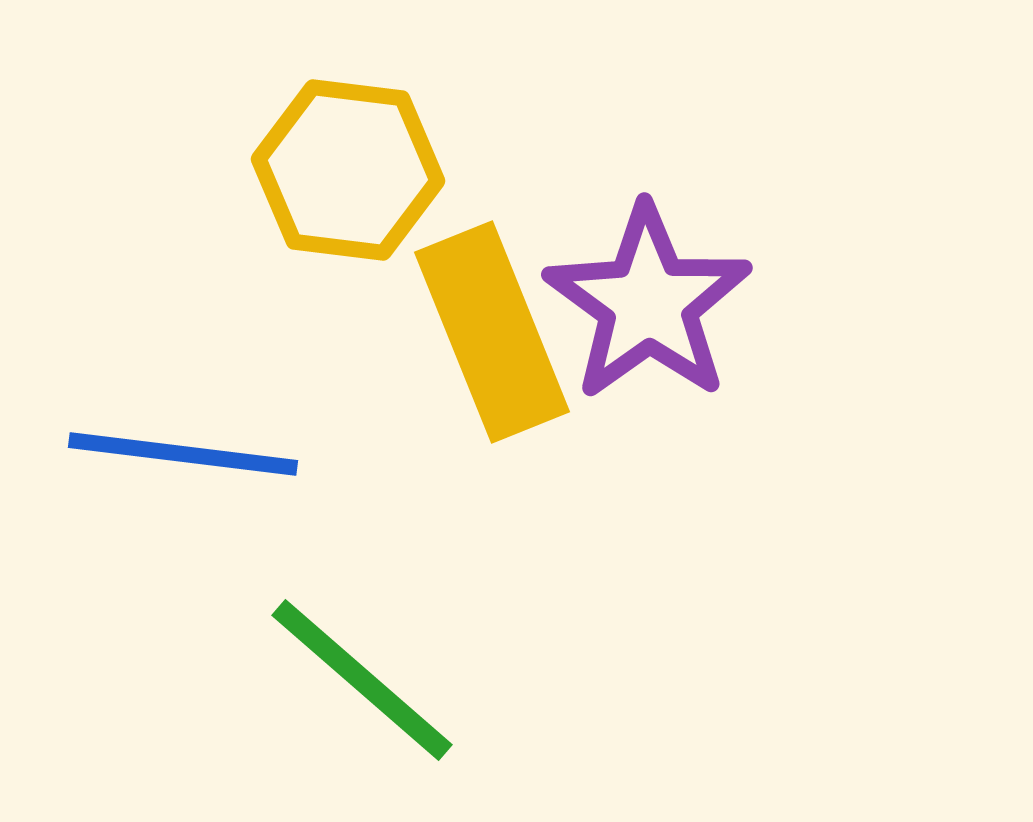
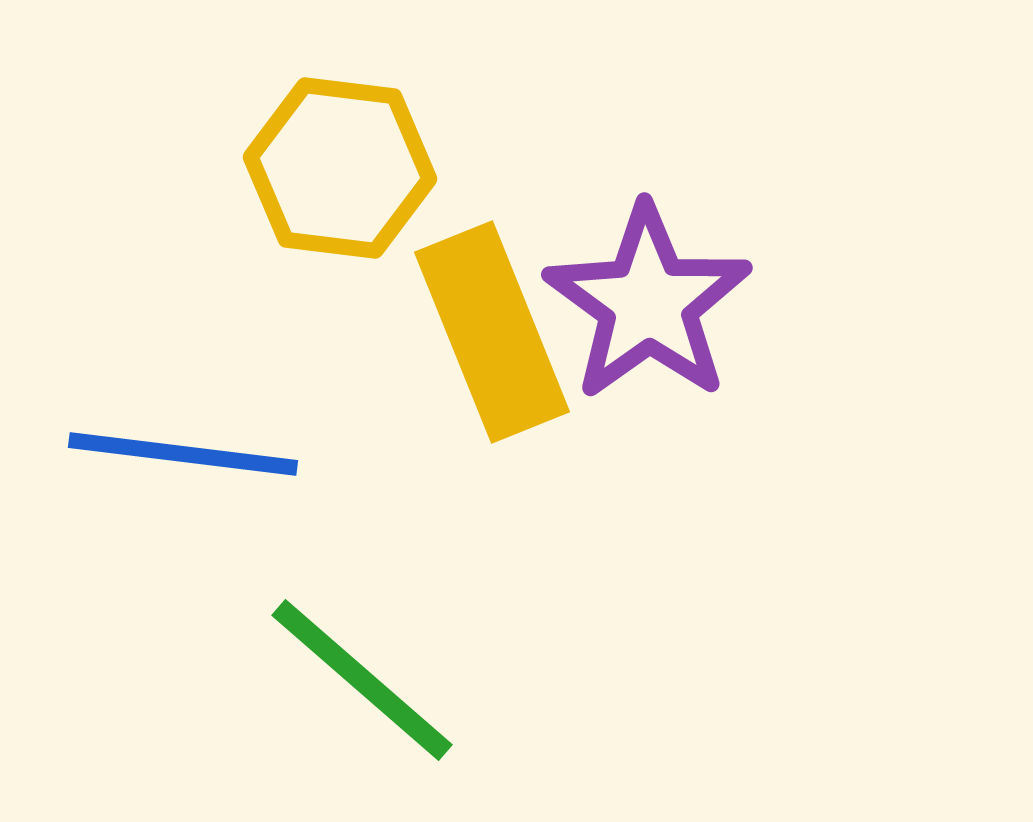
yellow hexagon: moved 8 px left, 2 px up
